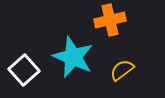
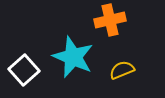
yellow semicircle: rotated 15 degrees clockwise
